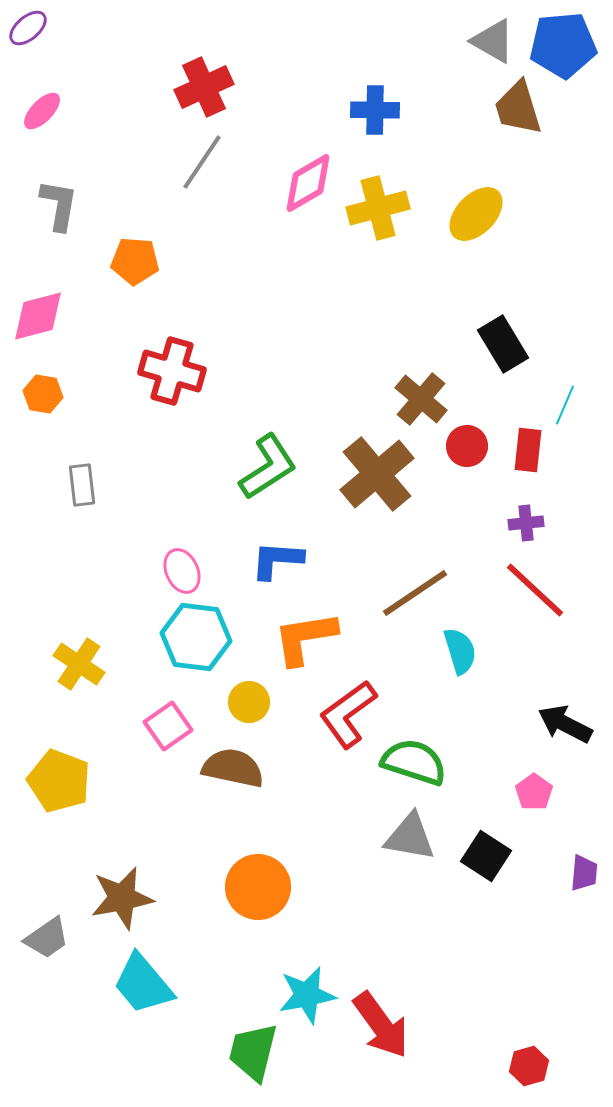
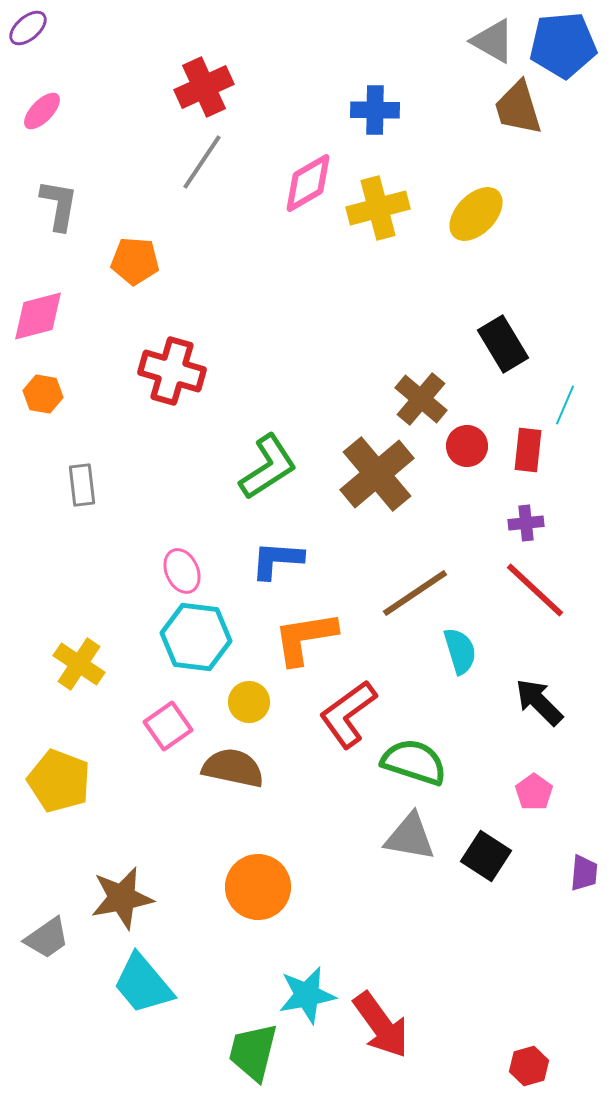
black arrow at (565, 724): moved 26 px left, 22 px up; rotated 18 degrees clockwise
